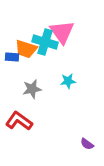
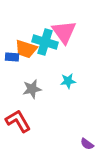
pink triangle: moved 2 px right
red L-shape: moved 1 px left; rotated 24 degrees clockwise
